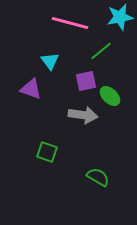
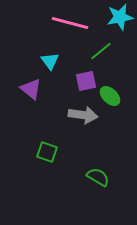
purple triangle: rotated 20 degrees clockwise
